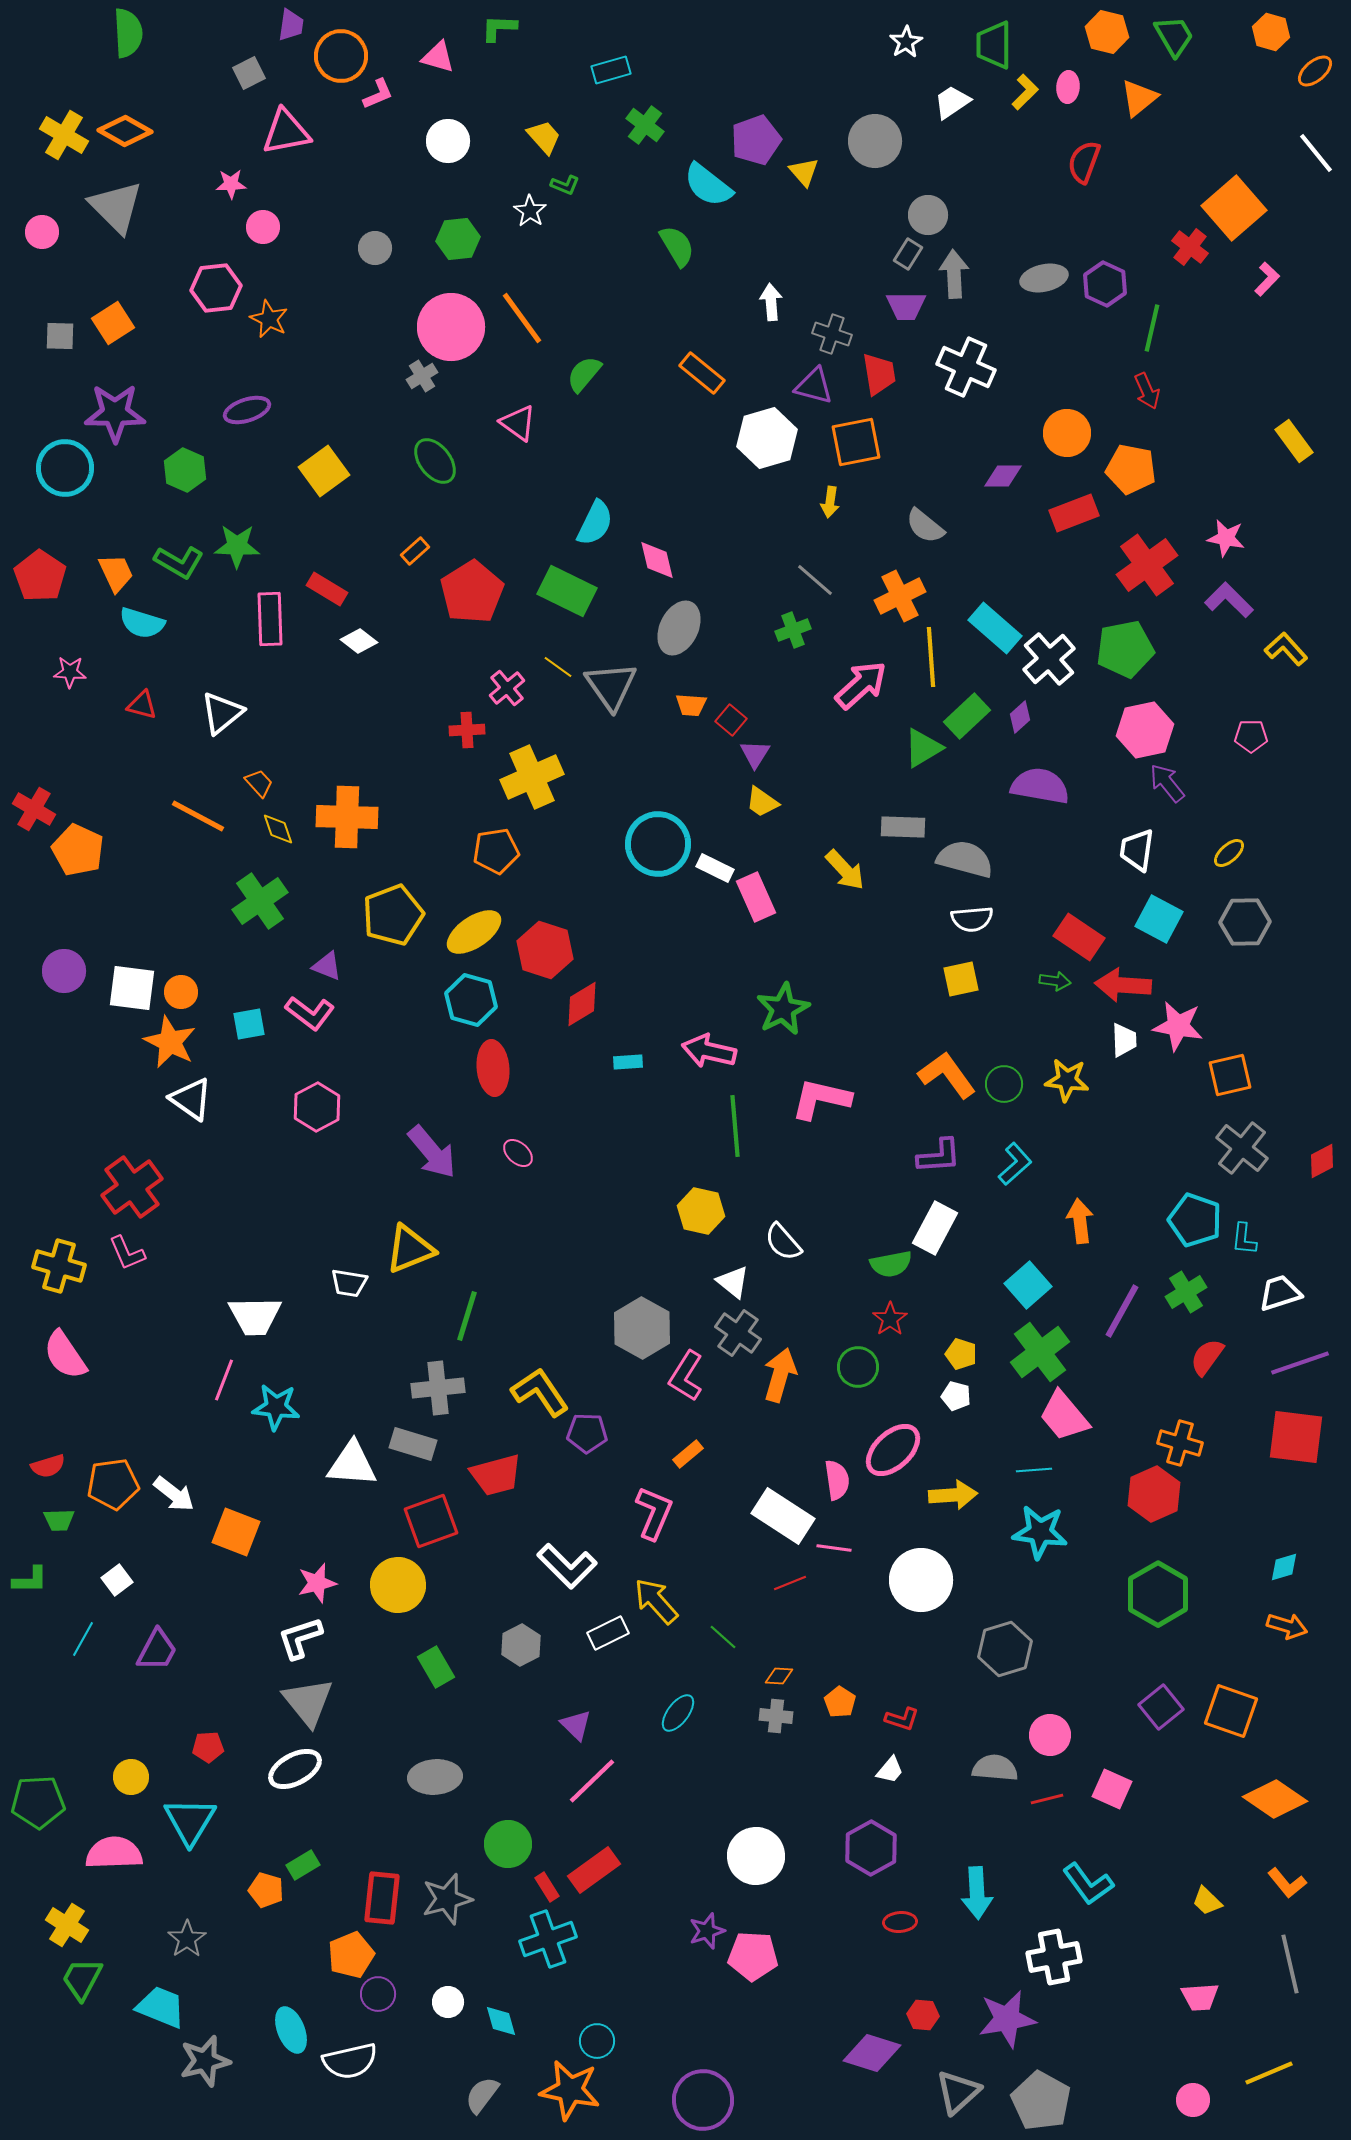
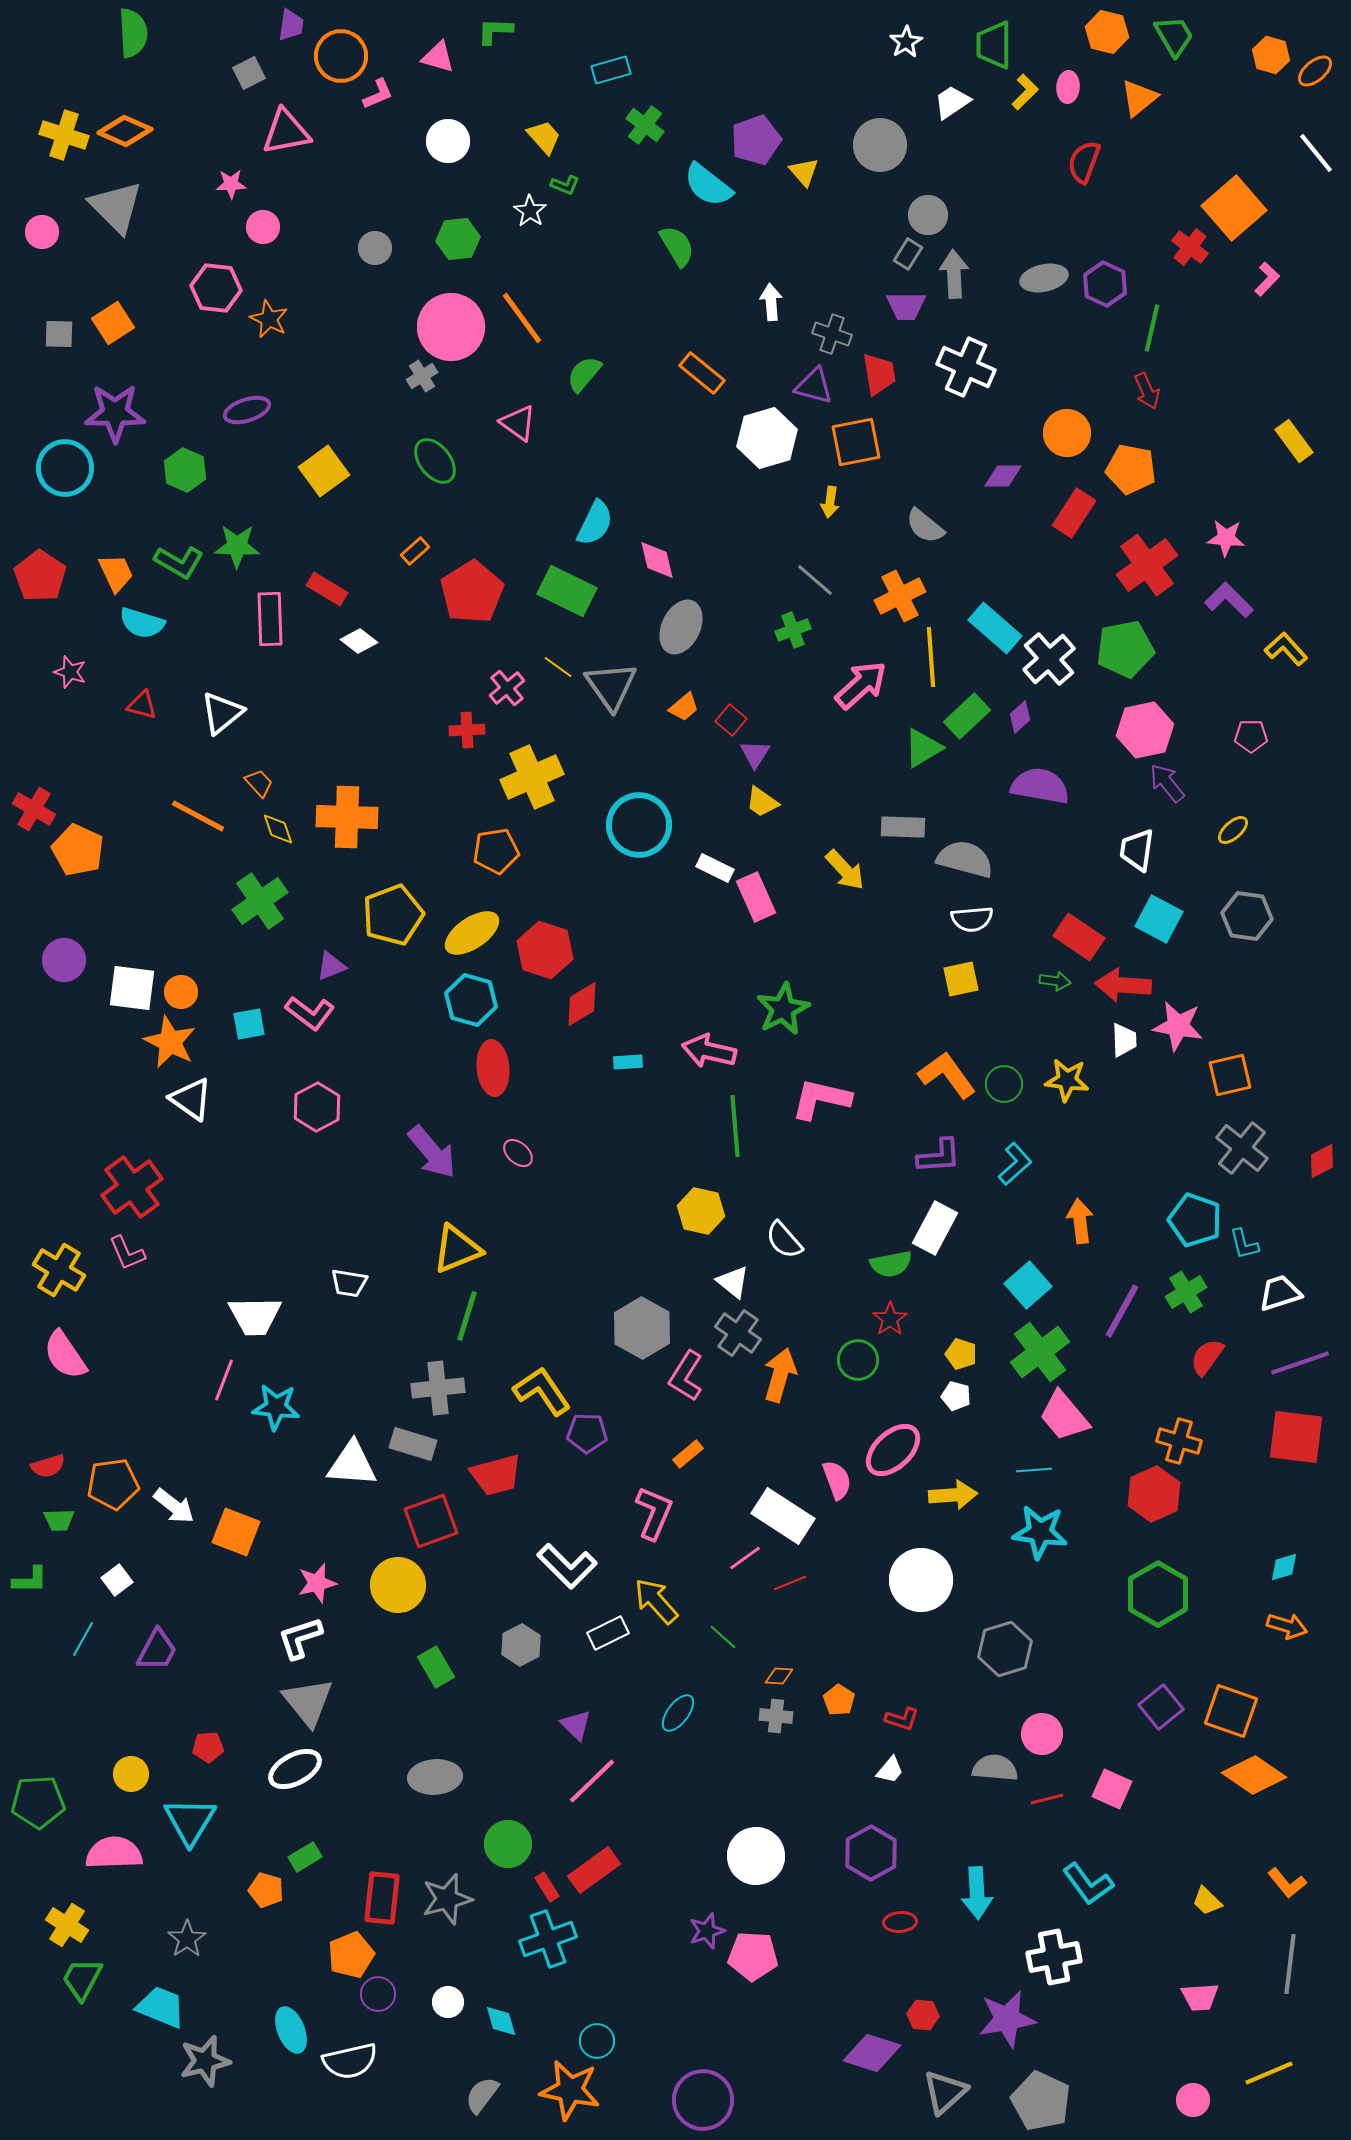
green L-shape at (499, 28): moved 4 px left, 3 px down
orange hexagon at (1271, 32): moved 23 px down
green semicircle at (128, 33): moved 5 px right
orange diamond at (125, 131): rotated 6 degrees counterclockwise
yellow cross at (64, 135): rotated 12 degrees counterclockwise
gray circle at (875, 141): moved 5 px right, 4 px down
pink hexagon at (216, 288): rotated 12 degrees clockwise
gray square at (60, 336): moved 1 px left, 2 px up
red rectangle at (1074, 513): rotated 36 degrees counterclockwise
pink star at (1226, 538): rotated 6 degrees counterclockwise
gray ellipse at (679, 628): moved 2 px right, 1 px up
pink star at (70, 672): rotated 16 degrees clockwise
orange trapezoid at (691, 705): moved 7 px left, 2 px down; rotated 44 degrees counterclockwise
cyan circle at (658, 844): moved 19 px left, 19 px up
yellow ellipse at (1229, 853): moved 4 px right, 23 px up
gray hexagon at (1245, 922): moved 2 px right, 6 px up; rotated 9 degrees clockwise
yellow ellipse at (474, 932): moved 2 px left, 1 px down
purple triangle at (327, 966): moved 4 px right; rotated 44 degrees counterclockwise
purple circle at (64, 971): moved 11 px up
cyan L-shape at (1244, 1239): moved 5 px down; rotated 20 degrees counterclockwise
white semicircle at (783, 1242): moved 1 px right, 2 px up
yellow triangle at (410, 1249): moved 47 px right
yellow cross at (59, 1266): moved 4 px down; rotated 15 degrees clockwise
green circle at (858, 1367): moved 7 px up
yellow L-shape at (540, 1392): moved 2 px right, 1 px up
orange cross at (1180, 1443): moved 1 px left, 2 px up
pink semicircle at (837, 1480): rotated 12 degrees counterclockwise
white arrow at (174, 1494): moved 12 px down
pink line at (834, 1548): moved 89 px left, 10 px down; rotated 44 degrees counterclockwise
orange pentagon at (840, 1702): moved 1 px left, 2 px up
pink circle at (1050, 1735): moved 8 px left, 1 px up
yellow circle at (131, 1777): moved 3 px up
orange diamond at (1275, 1799): moved 21 px left, 24 px up
purple hexagon at (871, 1848): moved 5 px down
green rectangle at (303, 1865): moved 2 px right, 8 px up
gray line at (1290, 1964): rotated 20 degrees clockwise
gray triangle at (958, 2092): moved 13 px left
gray pentagon at (1041, 2101): rotated 4 degrees counterclockwise
